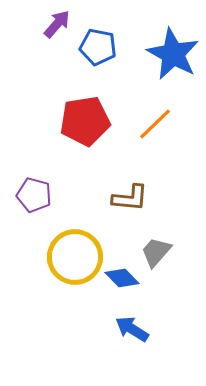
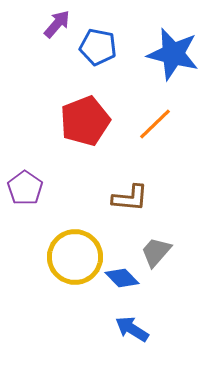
blue star: rotated 14 degrees counterclockwise
red pentagon: rotated 12 degrees counterclockwise
purple pentagon: moved 9 px left, 7 px up; rotated 20 degrees clockwise
